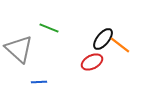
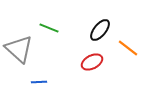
black ellipse: moved 3 px left, 9 px up
orange line: moved 8 px right, 3 px down
